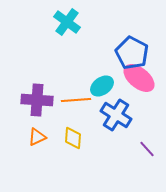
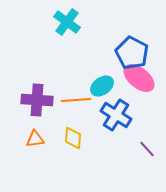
orange triangle: moved 2 px left, 2 px down; rotated 18 degrees clockwise
